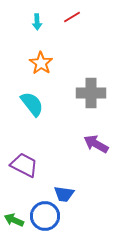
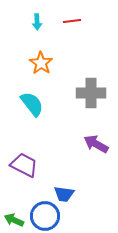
red line: moved 4 px down; rotated 24 degrees clockwise
